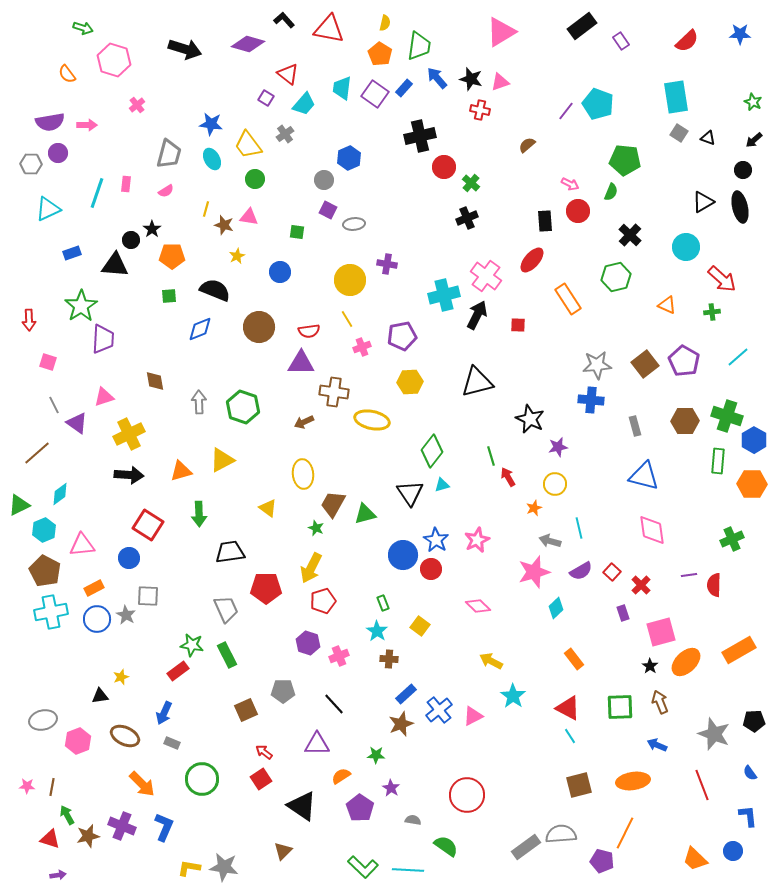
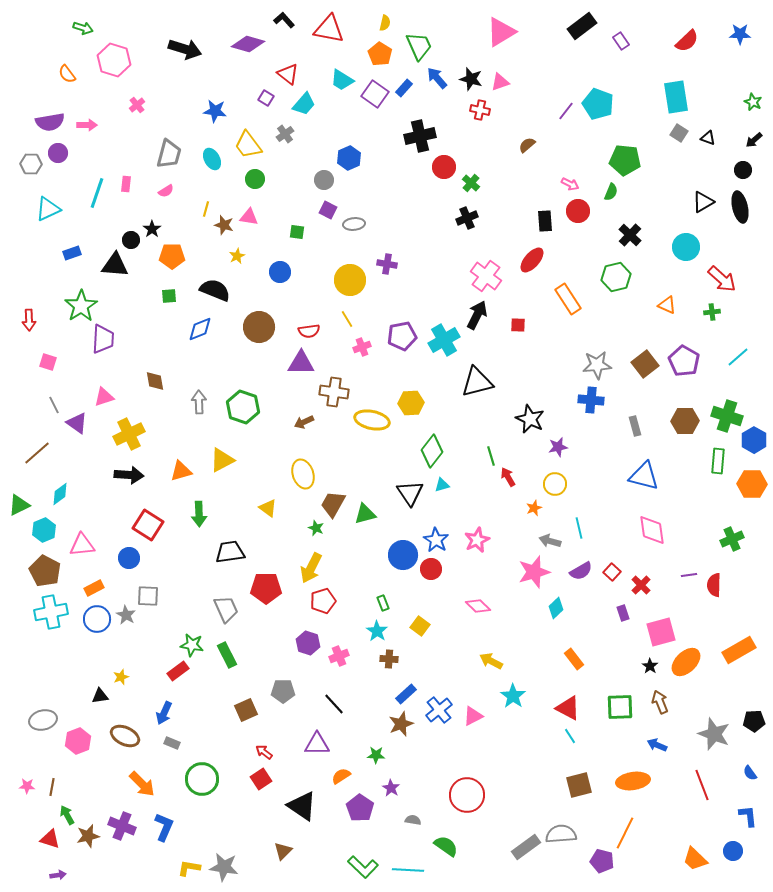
green trapezoid at (419, 46): rotated 32 degrees counterclockwise
cyan trapezoid at (342, 88): moved 8 px up; rotated 65 degrees counterclockwise
blue star at (211, 124): moved 4 px right, 13 px up
cyan cross at (444, 295): moved 45 px down; rotated 16 degrees counterclockwise
yellow hexagon at (410, 382): moved 1 px right, 21 px down
yellow ellipse at (303, 474): rotated 12 degrees counterclockwise
